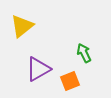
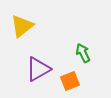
green arrow: moved 1 px left
